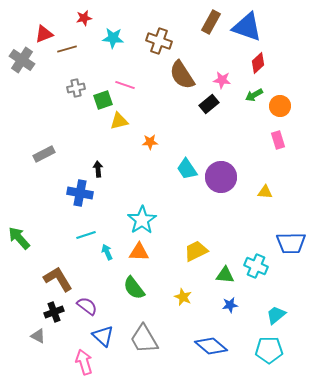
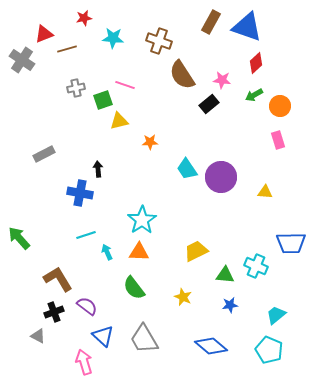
red diamond at (258, 63): moved 2 px left
cyan pentagon at (269, 350): rotated 24 degrees clockwise
